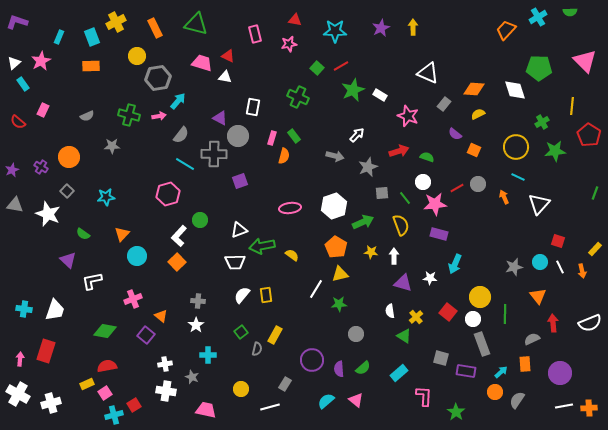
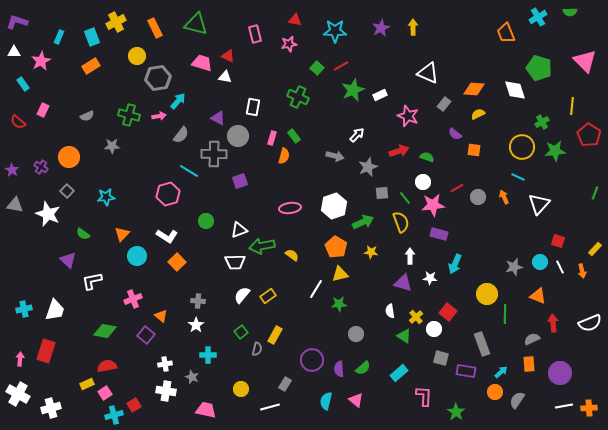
orange trapezoid at (506, 30): moved 3 px down; rotated 65 degrees counterclockwise
white triangle at (14, 63): moved 11 px up; rotated 40 degrees clockwise
orange rectangle at (91, 66): rotated 30 degrees counterclockwise
green pentagon at (539, 68): rotated 15 degrees clockwise
white rectangle at (380, 95): rotated 56 degrees counterclockwise
purple triangle at (220, 118): moved 2 px left
yellow circle at (516, 147): moved 6 px right
orange square at (474, 150): rotated 16 degrees counterclockwise
cyan line at (185, 164): moved 4 px right, 7 px down
purple star at (12, 170): rotated 16 degrees counterclockwise
gray circle at (478, 184): moved 13 px down
pink star at (435, 204): moved 2 px left, 1 px down
green circle at (200, 220): moved 6 px right, 1 px down
yellow semicircle at (401, 225): moved 3 px up
white L-shape at (179, 236): moved 12 px left; rotated 100 degrees counterclockwise
white arrow at (394, 256): moved 16 px right
yellow rectangle at (266, 295): moved 2 px right, 1 px down; rotated 63 degrees clockwise
orange triangle at (538, 296): rotated 30 degrees counterclockwise
yellow circle at (480, 297): moved 7 px right, 3 px up
cyan cross at (24, 309): rotated 21 degrees counterclockwise
white circle at (473, 319): moved 39 px left, 10 px down
orange rectangle at (525, 364): moved 4 px right
cyan semicircle at (326, 401): rotated 36 degrees counterclockwise
white cross at (51, 403): moved 5 px down
